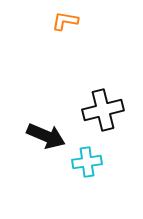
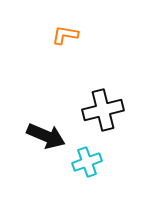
orange L-shape: moved 14 px down
cyan cross: rotated 12 degrees counterclockwise
